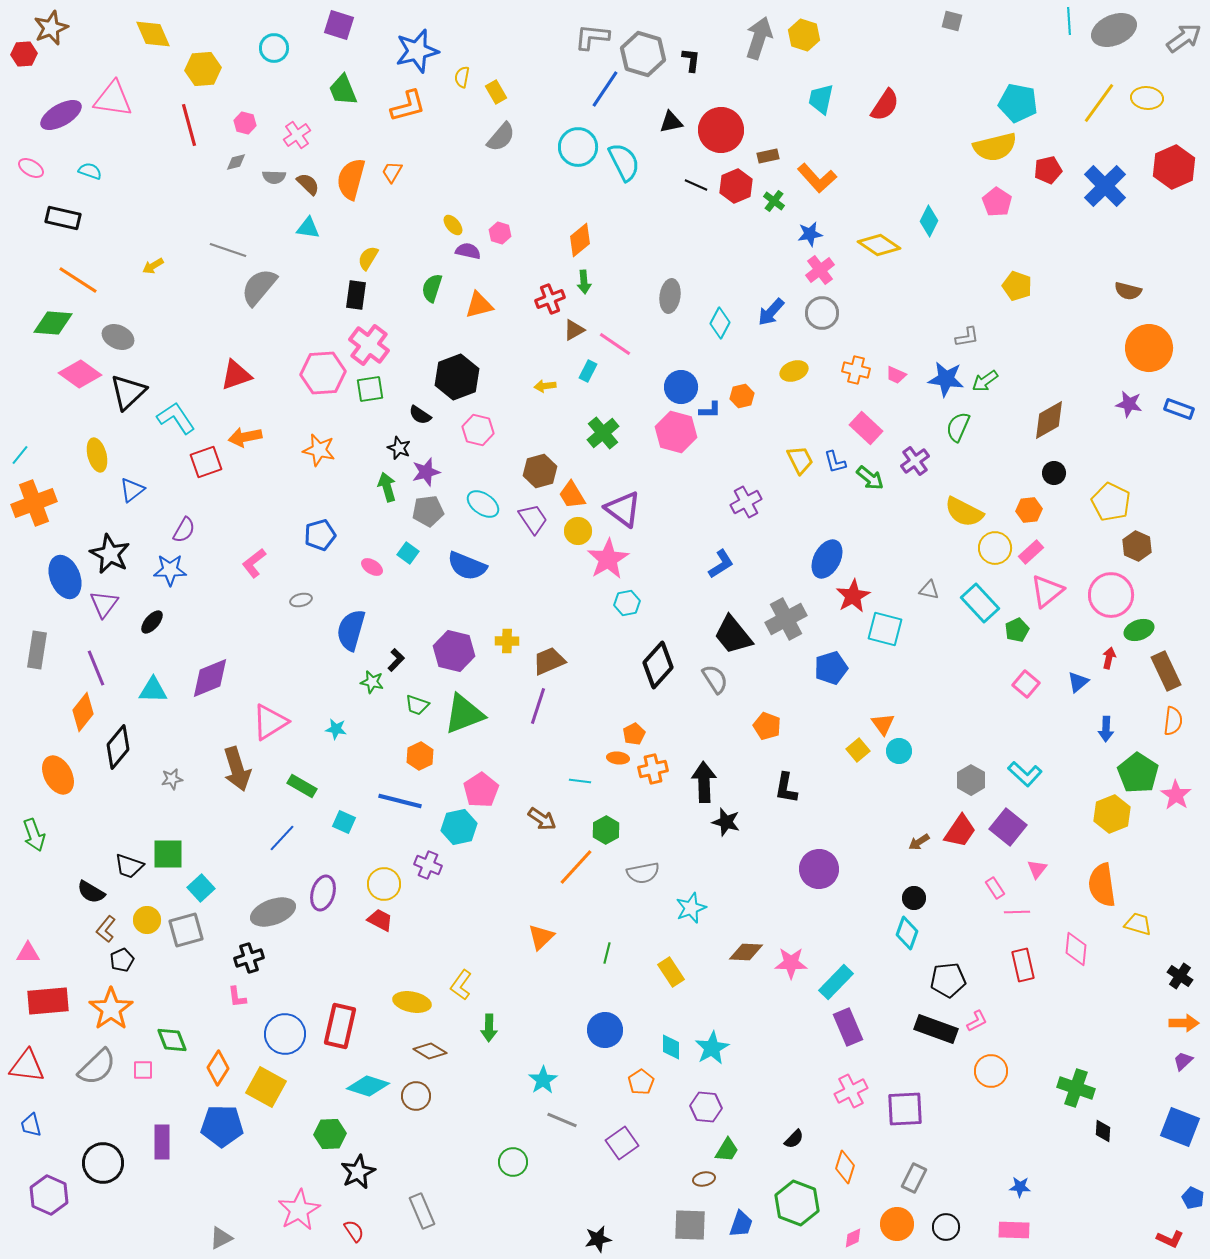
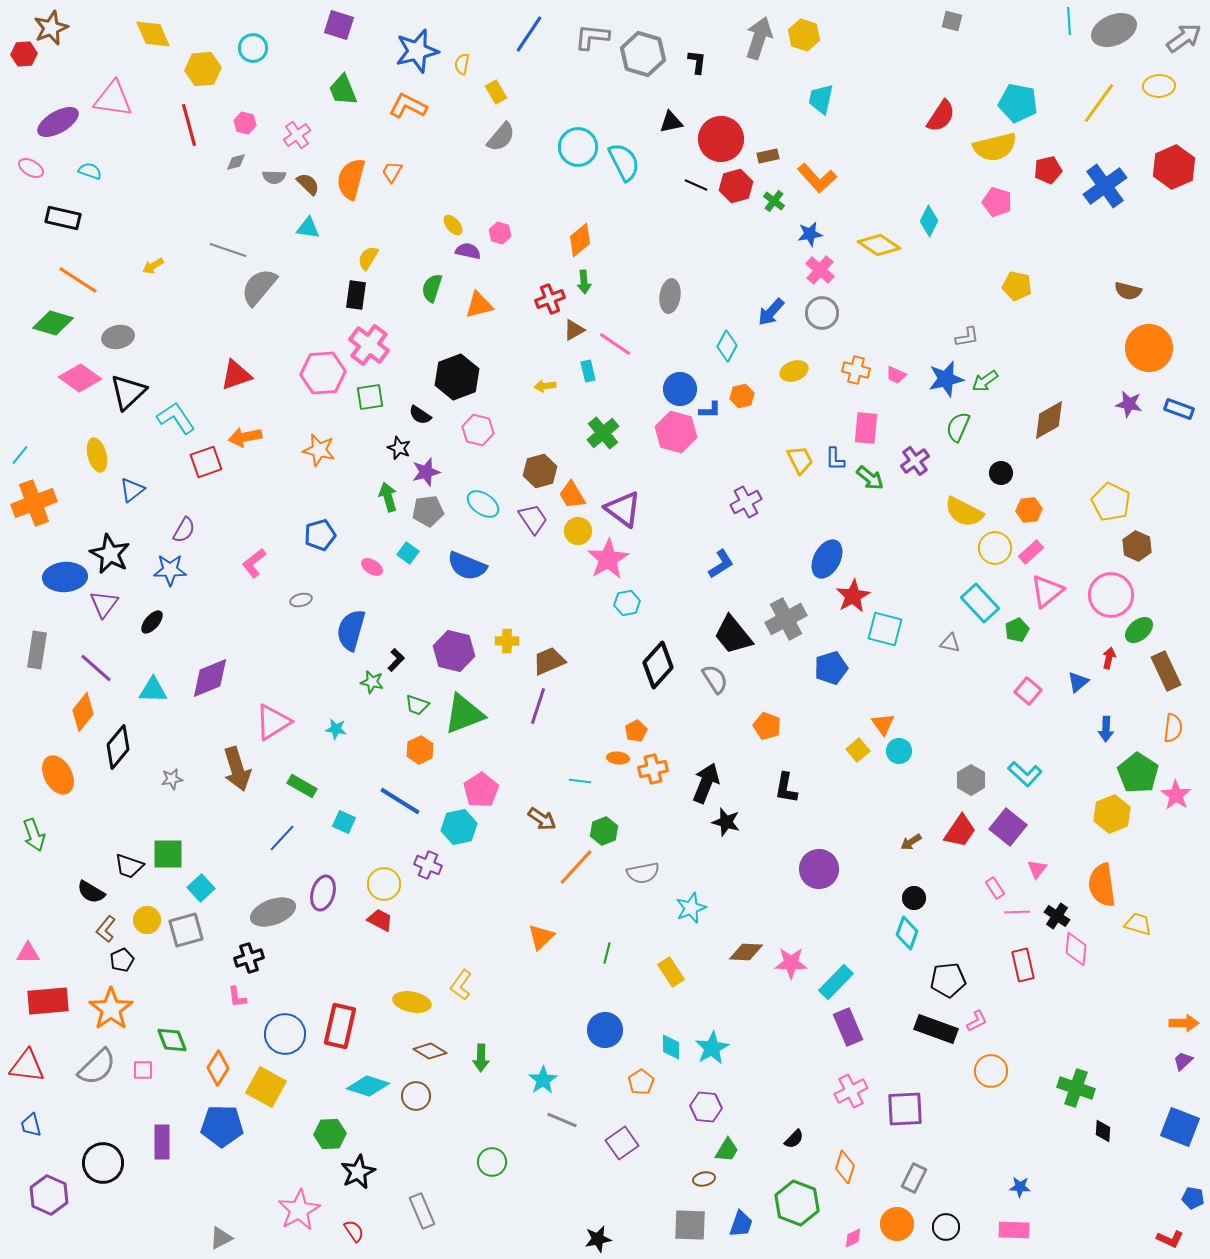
cyan circle at (274, 48): moved 21 px left
black L-shape at (691, 60): moved 6 px right, 2 px down
yellow semicircle at (462, 77): moved 13 px up
blue line at (605, 89): moved 76 px left, 55 px up
yellow ellipse at (1147, 98): moved 12 px right, 12 px up; rotated 8 degrees counterclockwise
red semicircle at (885, 105): moved 56 px right, 11 px down
orange L-shape at (408, 106): rotated 138 degrees counterclockwise
purple ellipse at (61, 115): moved 3 px left, 7 px down
red circle at (721, 130): moved 9 px down
red hexagon at (736, 186): rotated 8 degrees clockwise
blue cross at (1105, 186): rotated 9 degrees clockwise
pink pentagon at (997, 202): rotated 16 degrees counterclockwise
pink cross at (820, 270): rotated 12 degrees counterclockwise
yellow pentagon at (1017, 286): rotated 8 degrees counterclockwise
green diamond at (53, 323): rotated 12 degrees clockwise
cyan diamond at (720, 323): moved 7 px right, 23 px down
gray ellipse at (118, 337): rotated 36 degrees counterclockwise
cyan rectangle at (588, 371): rotated 40 degrees counterclockwise
pink diamond at (80, 374): moved 4 px down
blue star at (946, 379): rotated 21 degrees counterclockwise
blue circle at (681, 387): moved 1 px left, 2 px down
green square at (370, 389): moved 8 px down
pink rectangle at (866, 428): rotated 52 degrees clockwise
blue L-shape at (835, 462): moved 3 px up; rotated 15 degrees clockwise
black circle at (1054, 473): moved 53 px left
green arrow at (387, 487): moved 1 px right, 10 px down
blue ellipse at (65, 577): rotated 72 degrees counterclockwise
gray triangle at (929, 590): moved 21 px right, 53 px down
green ellipse at (1139, 630): rotated 20 degrees counterclockwise
purple line at (96, 668): rotated 27 degrees counterclockwise
pink square at (1026, 684): moved 2 px right, 7 px down
orange semicircle at (1173, 721): moved 7 px down
pink triangle at (270, 722): moved 3 px right
orange pentagon at (634, 734): moved 2 px right, 3 px up
orange hexagon at (420, 756): moved 6 px up
black arrow at (704, 782): moved 2 px right, 1 px down; rotated 24 degrees clockwise
blue line at (400, 801): rotated 18 degrees clockwise
green hexagon at (606, 830): moved 2 px left, 1 px down; rotated 8 degrees clockwise
brown arrow at (919, 842): moved 8 px left
black cross at (1180, 976): moved 123 px left, 60 px up
green arrow at (489, 1028): moved 8 px left, 30 px down
green circle at (513, 1162): moved 21 px left
blue pentagon at (1193, 1198): rotated 15 degrees counterclockwise
